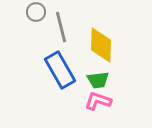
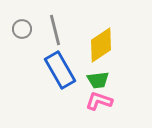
gray circle: moved 14 px left, 17 px down
gray line: moved 6 px left, 3 px down
yellow diamond: rotated 54 degrees clockwise
pink L-shape: moved 1 px right
